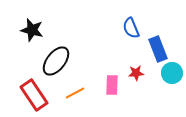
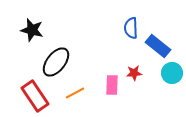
blue semicircle: rotated 20 degrees clockwise
blue rectangle: moved 3 px up; rotated 30 degrees counterclockwise
black ellipse: moved 1 px down
red star: moved 2 px left
red rectangle: moved 1 px right, 1 px down
